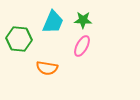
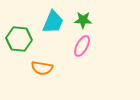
orange semicircle: moved 5 px left
